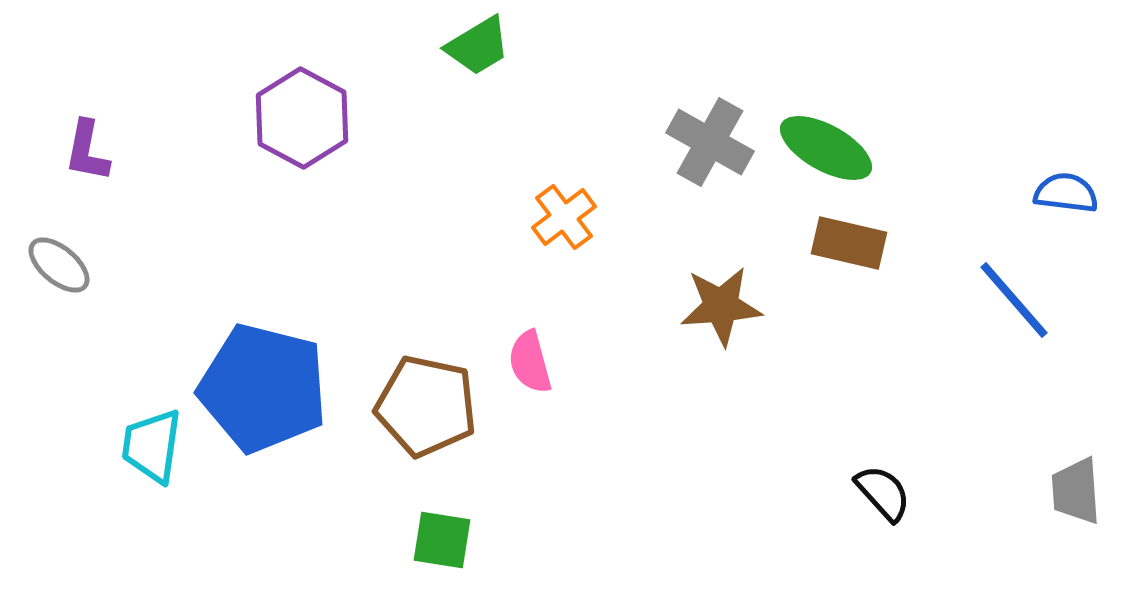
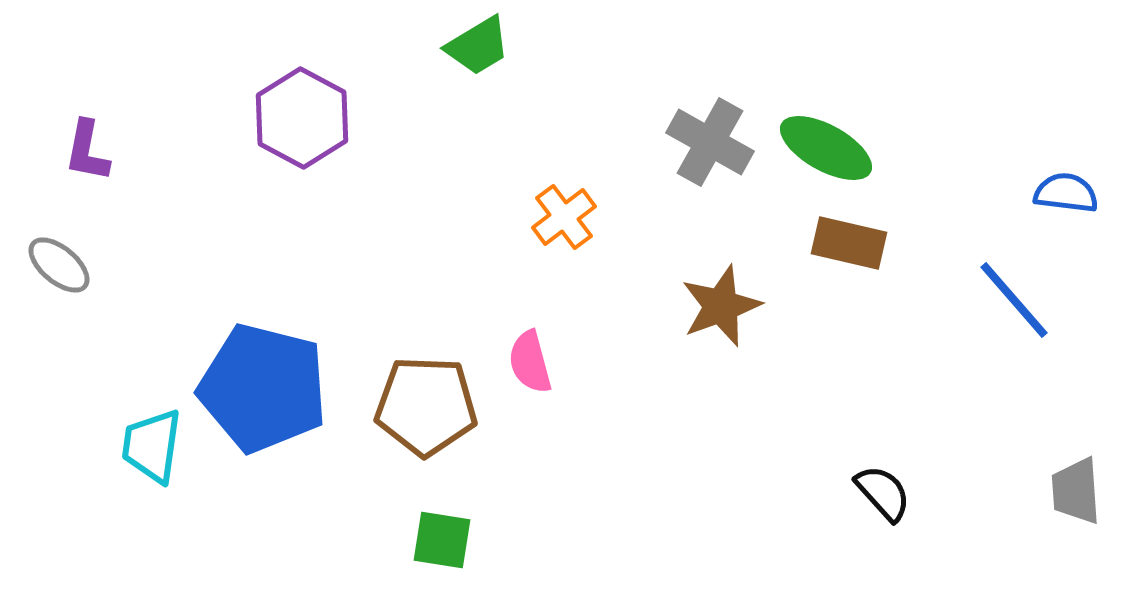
brown star: rotated 16 degrees counterclockwise
brown pentagon: rotated 10 degrees counterclockwise
